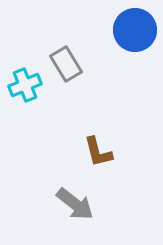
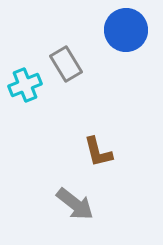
blue circle: moved 9 px left
